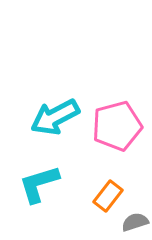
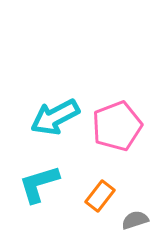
pink pentagon: rotated 6 degrees counterclockwise
orange rectangle: moved 8 px left
gray semicircle: moved 2 px up
